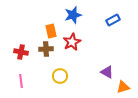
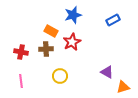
orange rectangle: rotated 48 degrees counterclockwise
